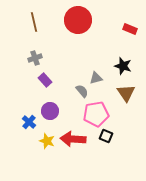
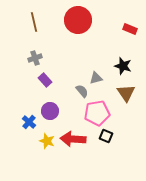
pink pentagon: moved 1 px right, 1 px up
